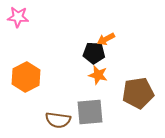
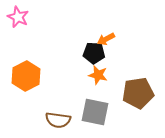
pink star: rotated 20 degrees clockwise
orange hexagon: moved 1 px up
gray square: moved 5 px right; rotated 16 degrees clockwise
